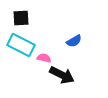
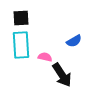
cyan rectangle: rotated 60 degrees clockwise
pink semicircle: moved 1 px right, 1 px up
black arrow: rotated 30 degrees clockwise
